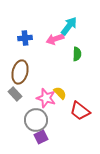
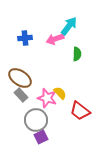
brown ellipse: moved 6 px down; rotated 70 degrees counterclockwise
gray rectangle: moved 6 px right, 1 px down
pink star: moved 1 px right
